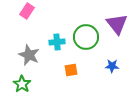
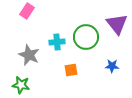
green star: moved 1 px left, 1 px down; rotated 24 degrees counterclockwise
